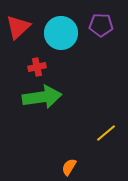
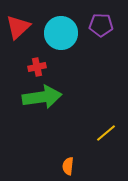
orange semicircle: moved 1 px left, 1 px up; rotated 24 degrees counterclockwise
